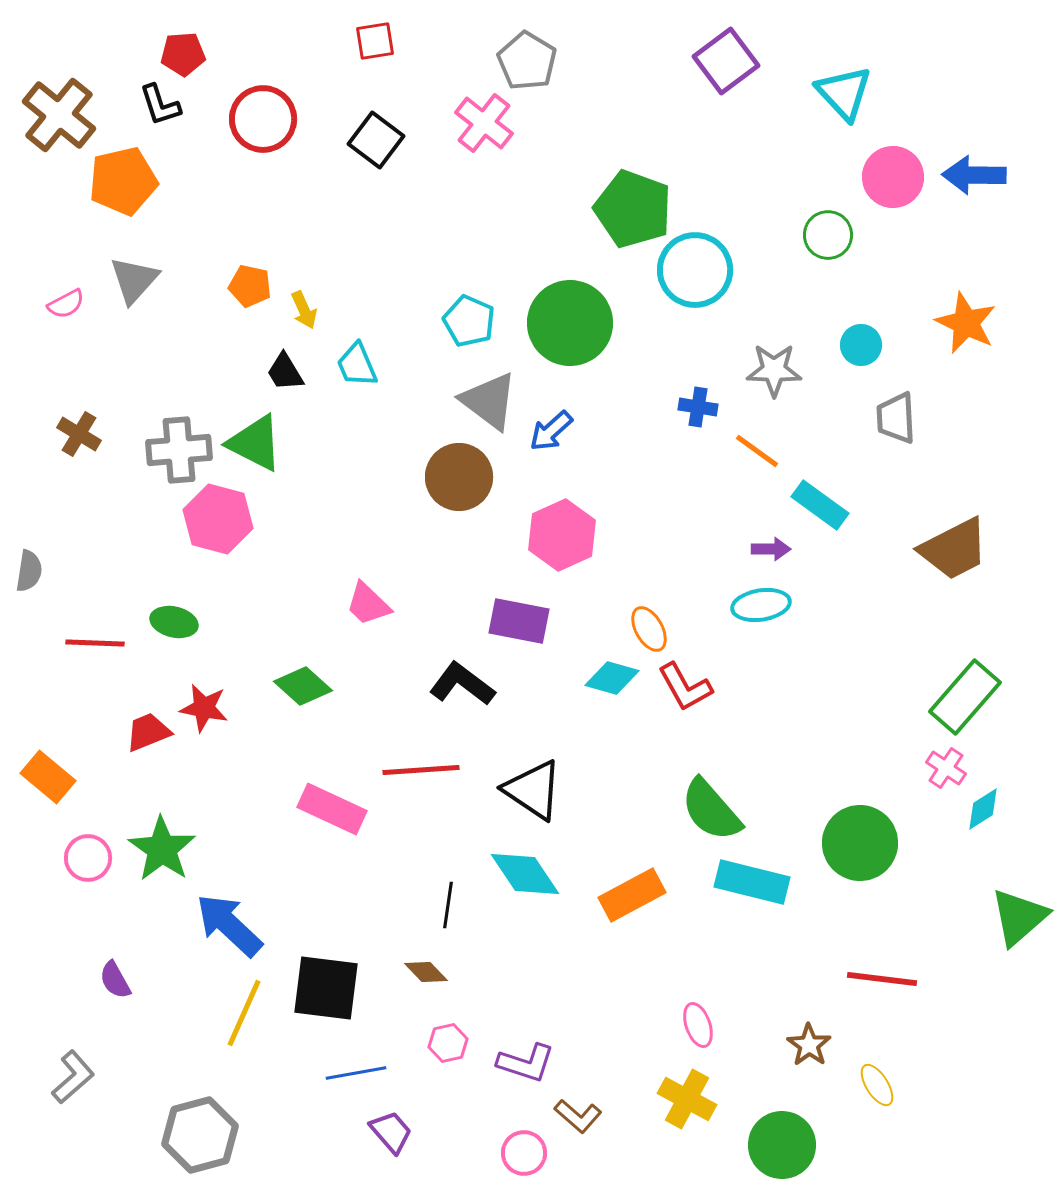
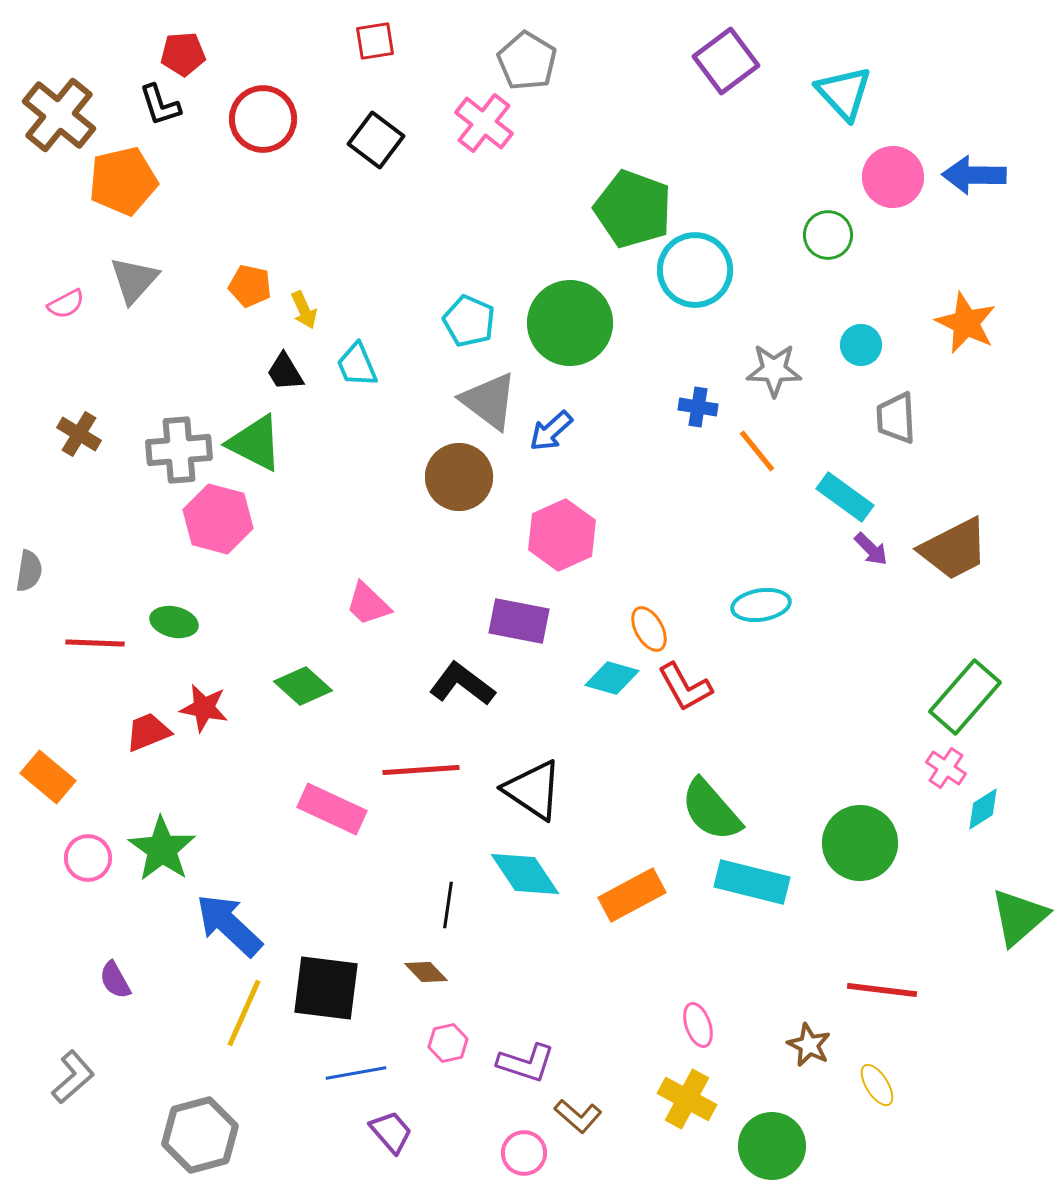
orange line at (757, 451): rotated 15 degrees clockwise
cyan rectangle at (820, 505): moved 25 px right, 8 px up
purple arrow at (771, 549): moved 100 px right; rotated 45 degrees clockwise
red line at (882, 979): moved 11 px down
brown star at (809, 1045): rotated 9 degrees counterclockwise
green circle at (782, 1145): moved 10 px left, 1 px down
